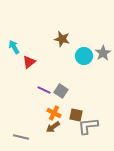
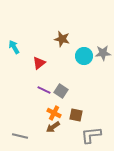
gray star: rotated 28 degrees clockwise
red triangle: moved 10 px right, 1 px down
gray L-shape: moved 3 px right, 9 px down
gray line: moved 1 px left, 1 px up
